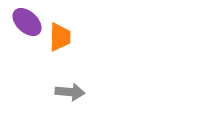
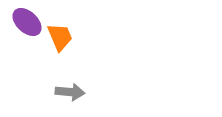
orange trapezoid: rotated 24 degrees counterclockwise
